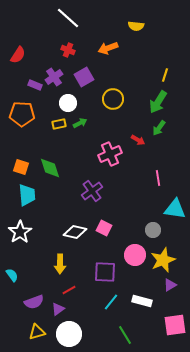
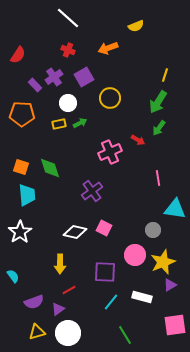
yellow semicircle at (136, 26): rotated 28 degrees counterclockwise
purple rectangle at (35, 85): rotated 24 degrees clockwise
yellow circle at (113, 99): moved 3 px left, 1 px up
pink cross at (110, 154): moved 2 px up
yellow star at (163, 260): moved 2 px down
cyan semicircle at (12, 275): moved 1 px right, 1 px down
white rectangle at (142, 301): moved 4 px up
white circle at (69, 334): moved 1 px left, 1 px up
